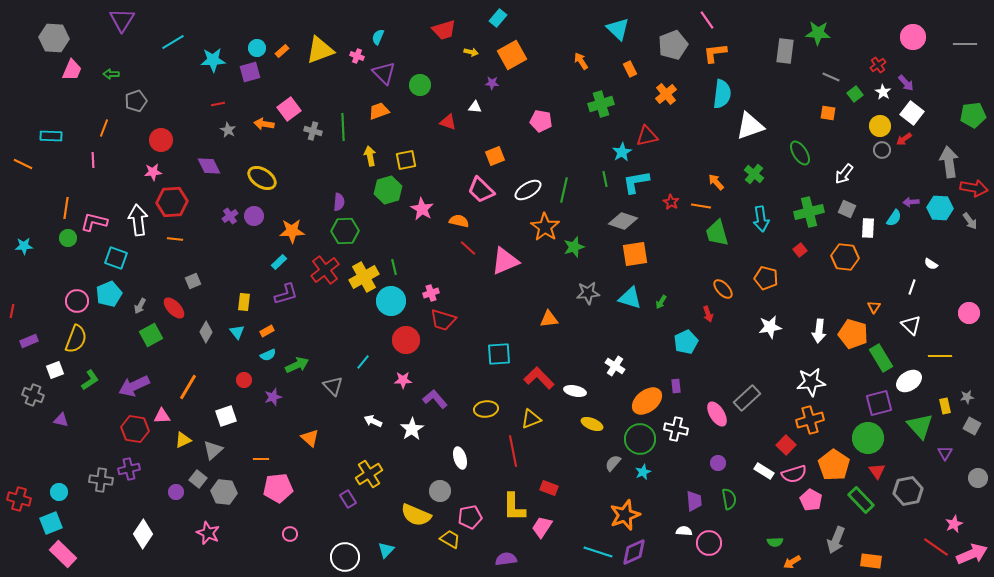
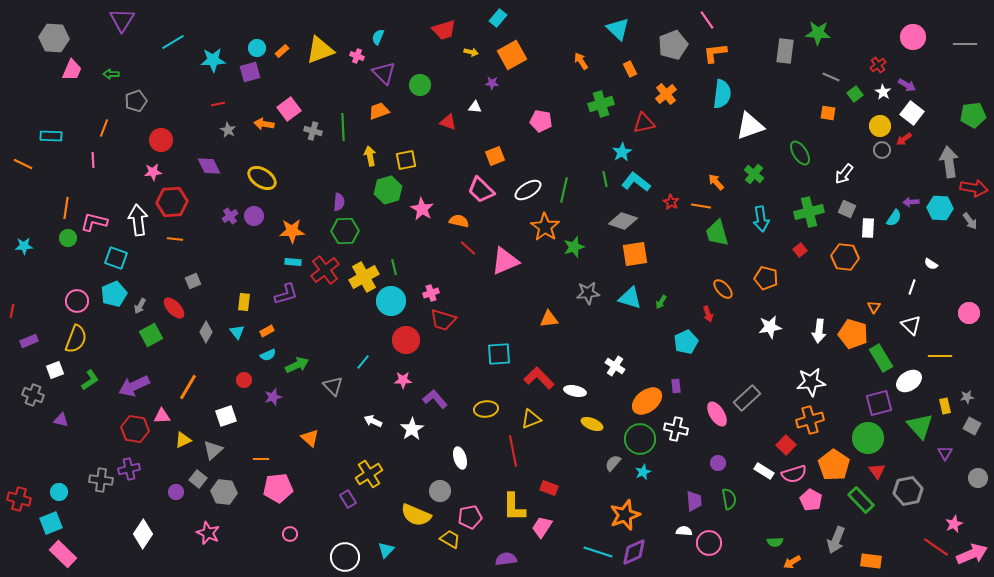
purple arrow at (906, 83): moved 1 px right, 2 px down; rotated 18 degrees counterclockwise
red triangle at (647, 136): moved 3 px left, 13 px up
cyan L-shape at (636, 182): rotated 48 degrees clockwise
cyan rectangle at (279, 262): moved 14 px right; rotated 49 degrees clockwise
cyan pentagon at (109, 294): moved 5 px right
